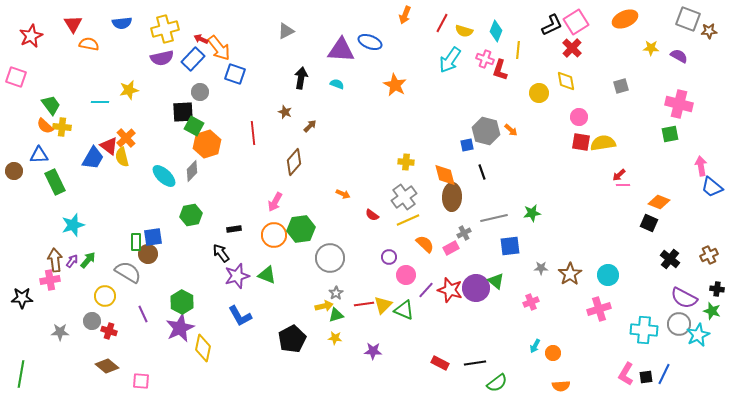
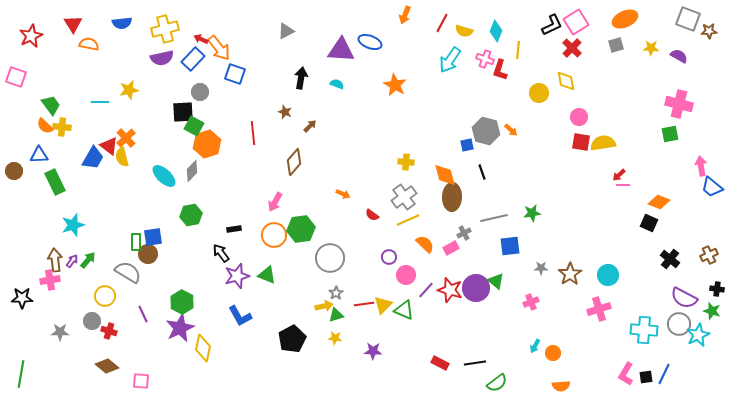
gray square at (621, 86): moved 5 px left, 41 px up
